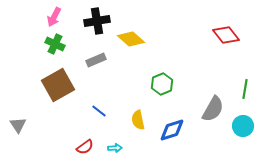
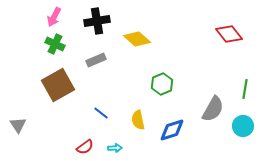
red diamond: moved 3 px right, 1 px up
yellow diamond: moved 6 px right
blue line: moved 2 px right, 2 px down
